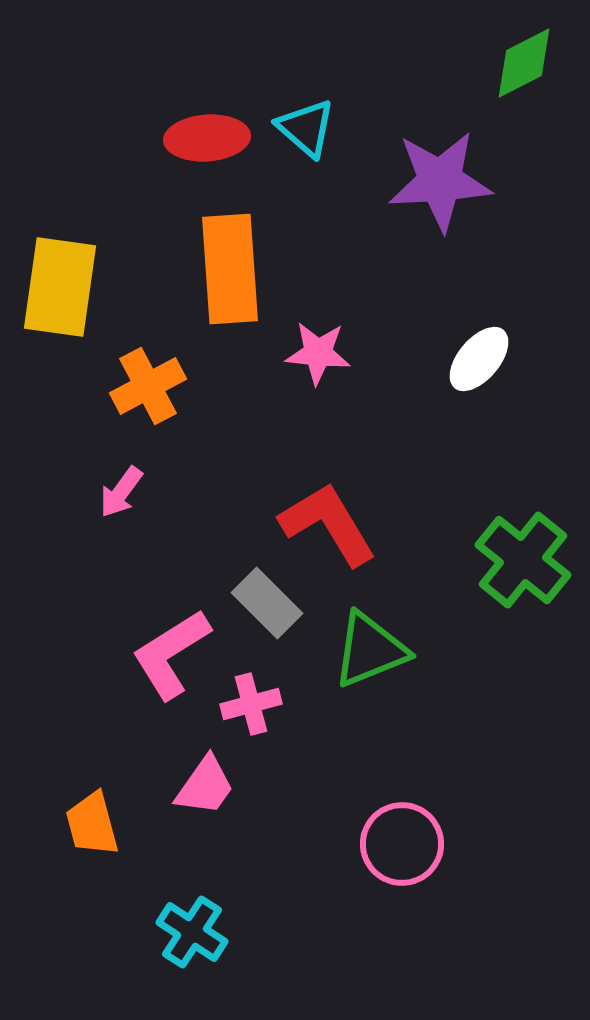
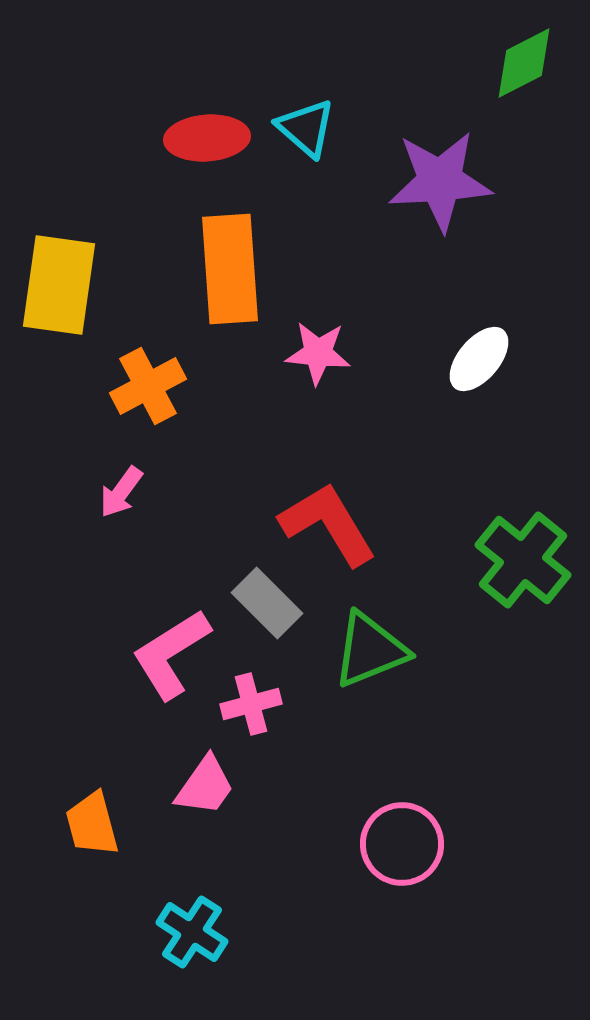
yellow rectangle: moved 1 px left, 2 px up
